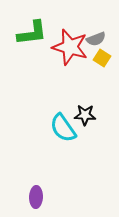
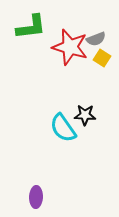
green L-shape: moved 1 px left, 6 px up
